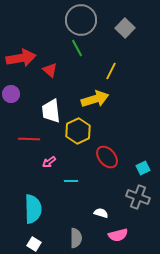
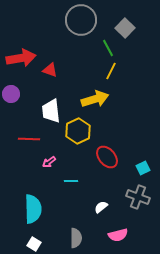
green line: moved 31 px right
red triangle: rotated 21 degrees counterclockwise
white semicircle: moved 6 px up; rotated 56 degrees counterclockwise
